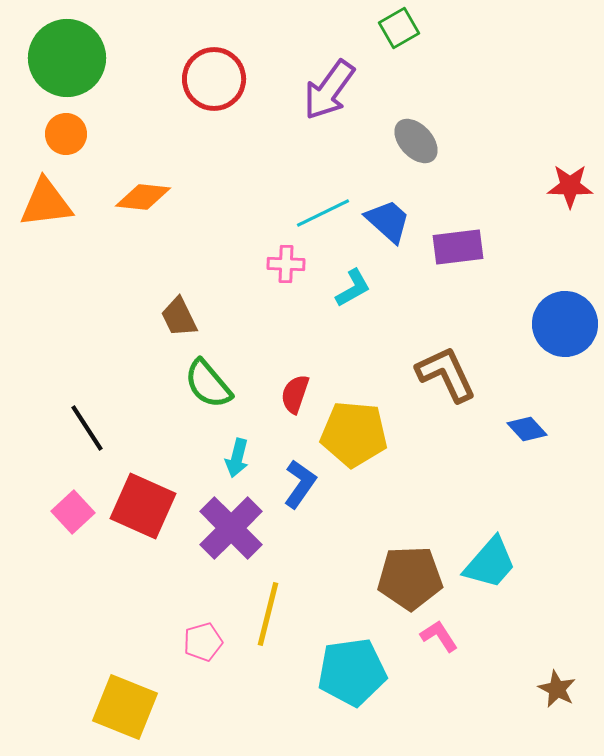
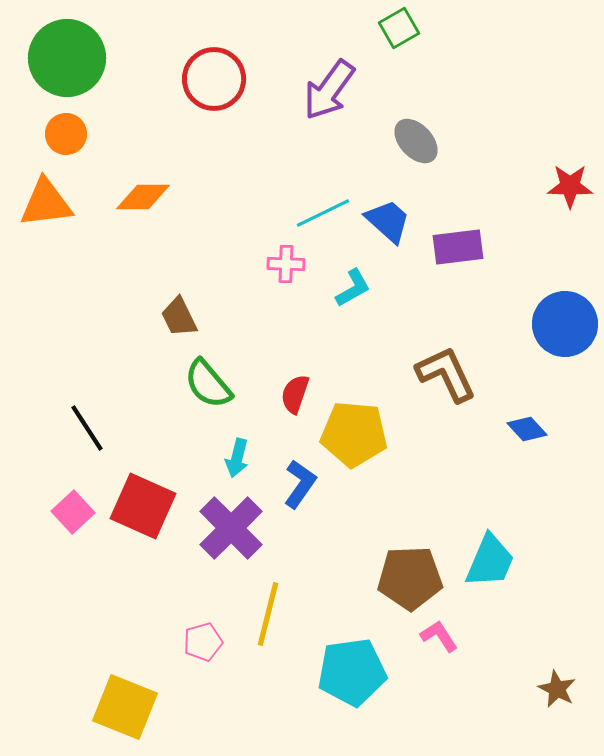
orange diamond: rotated 6 degrees counterclockwise
cyan trapezoid: moved 2 px up; rotated 18 degrees counterclockwise
